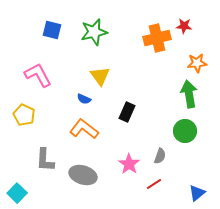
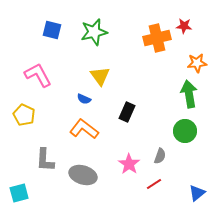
cyan square: moved 2 px right; rotated 30 degrees clockwise
